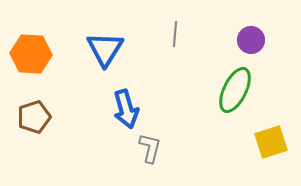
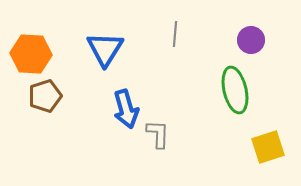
green ellipse: rotated 39 degrees counterclockwise
brown pentagon: moved 11 px right, 21 px up
yellow square: moved 3 px left, 5 px down
gray L-shape: moved 8 px right, 14 px up; rotated 12 degrees counterclockwise
